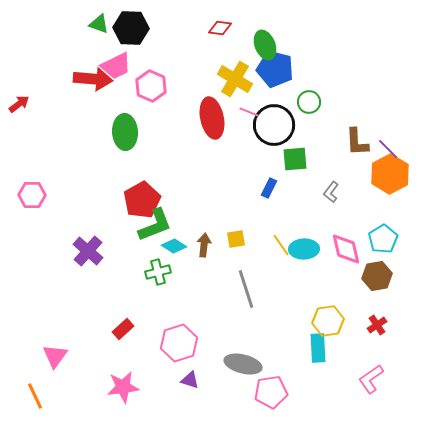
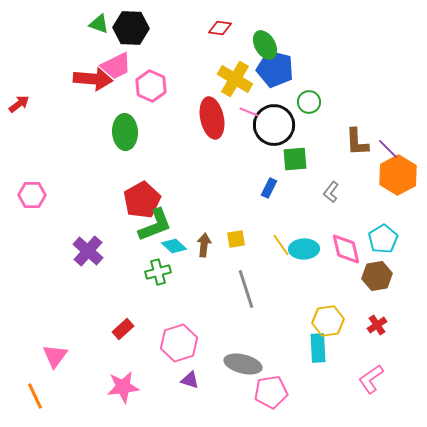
green ellipse at (265, 45): rotated 8 degrees counterclockwise
orange hexagon at (390, 174): moved 8 px right, 1 px down
cyan diamond at (174, 246): rotated 10 degrees clockwise
